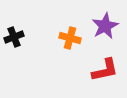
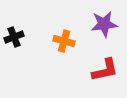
purple star: moved 1 px left, 2 px up; rotated 20 degrees clockwise
orange cross: moved 6 px left, 3 px down
